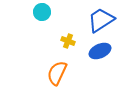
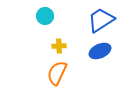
cyan circle: moved 3 px right, 4 px down
yellow cross: moved 9 px left, 5 px down; rotated 24 degrees counterclockwise
